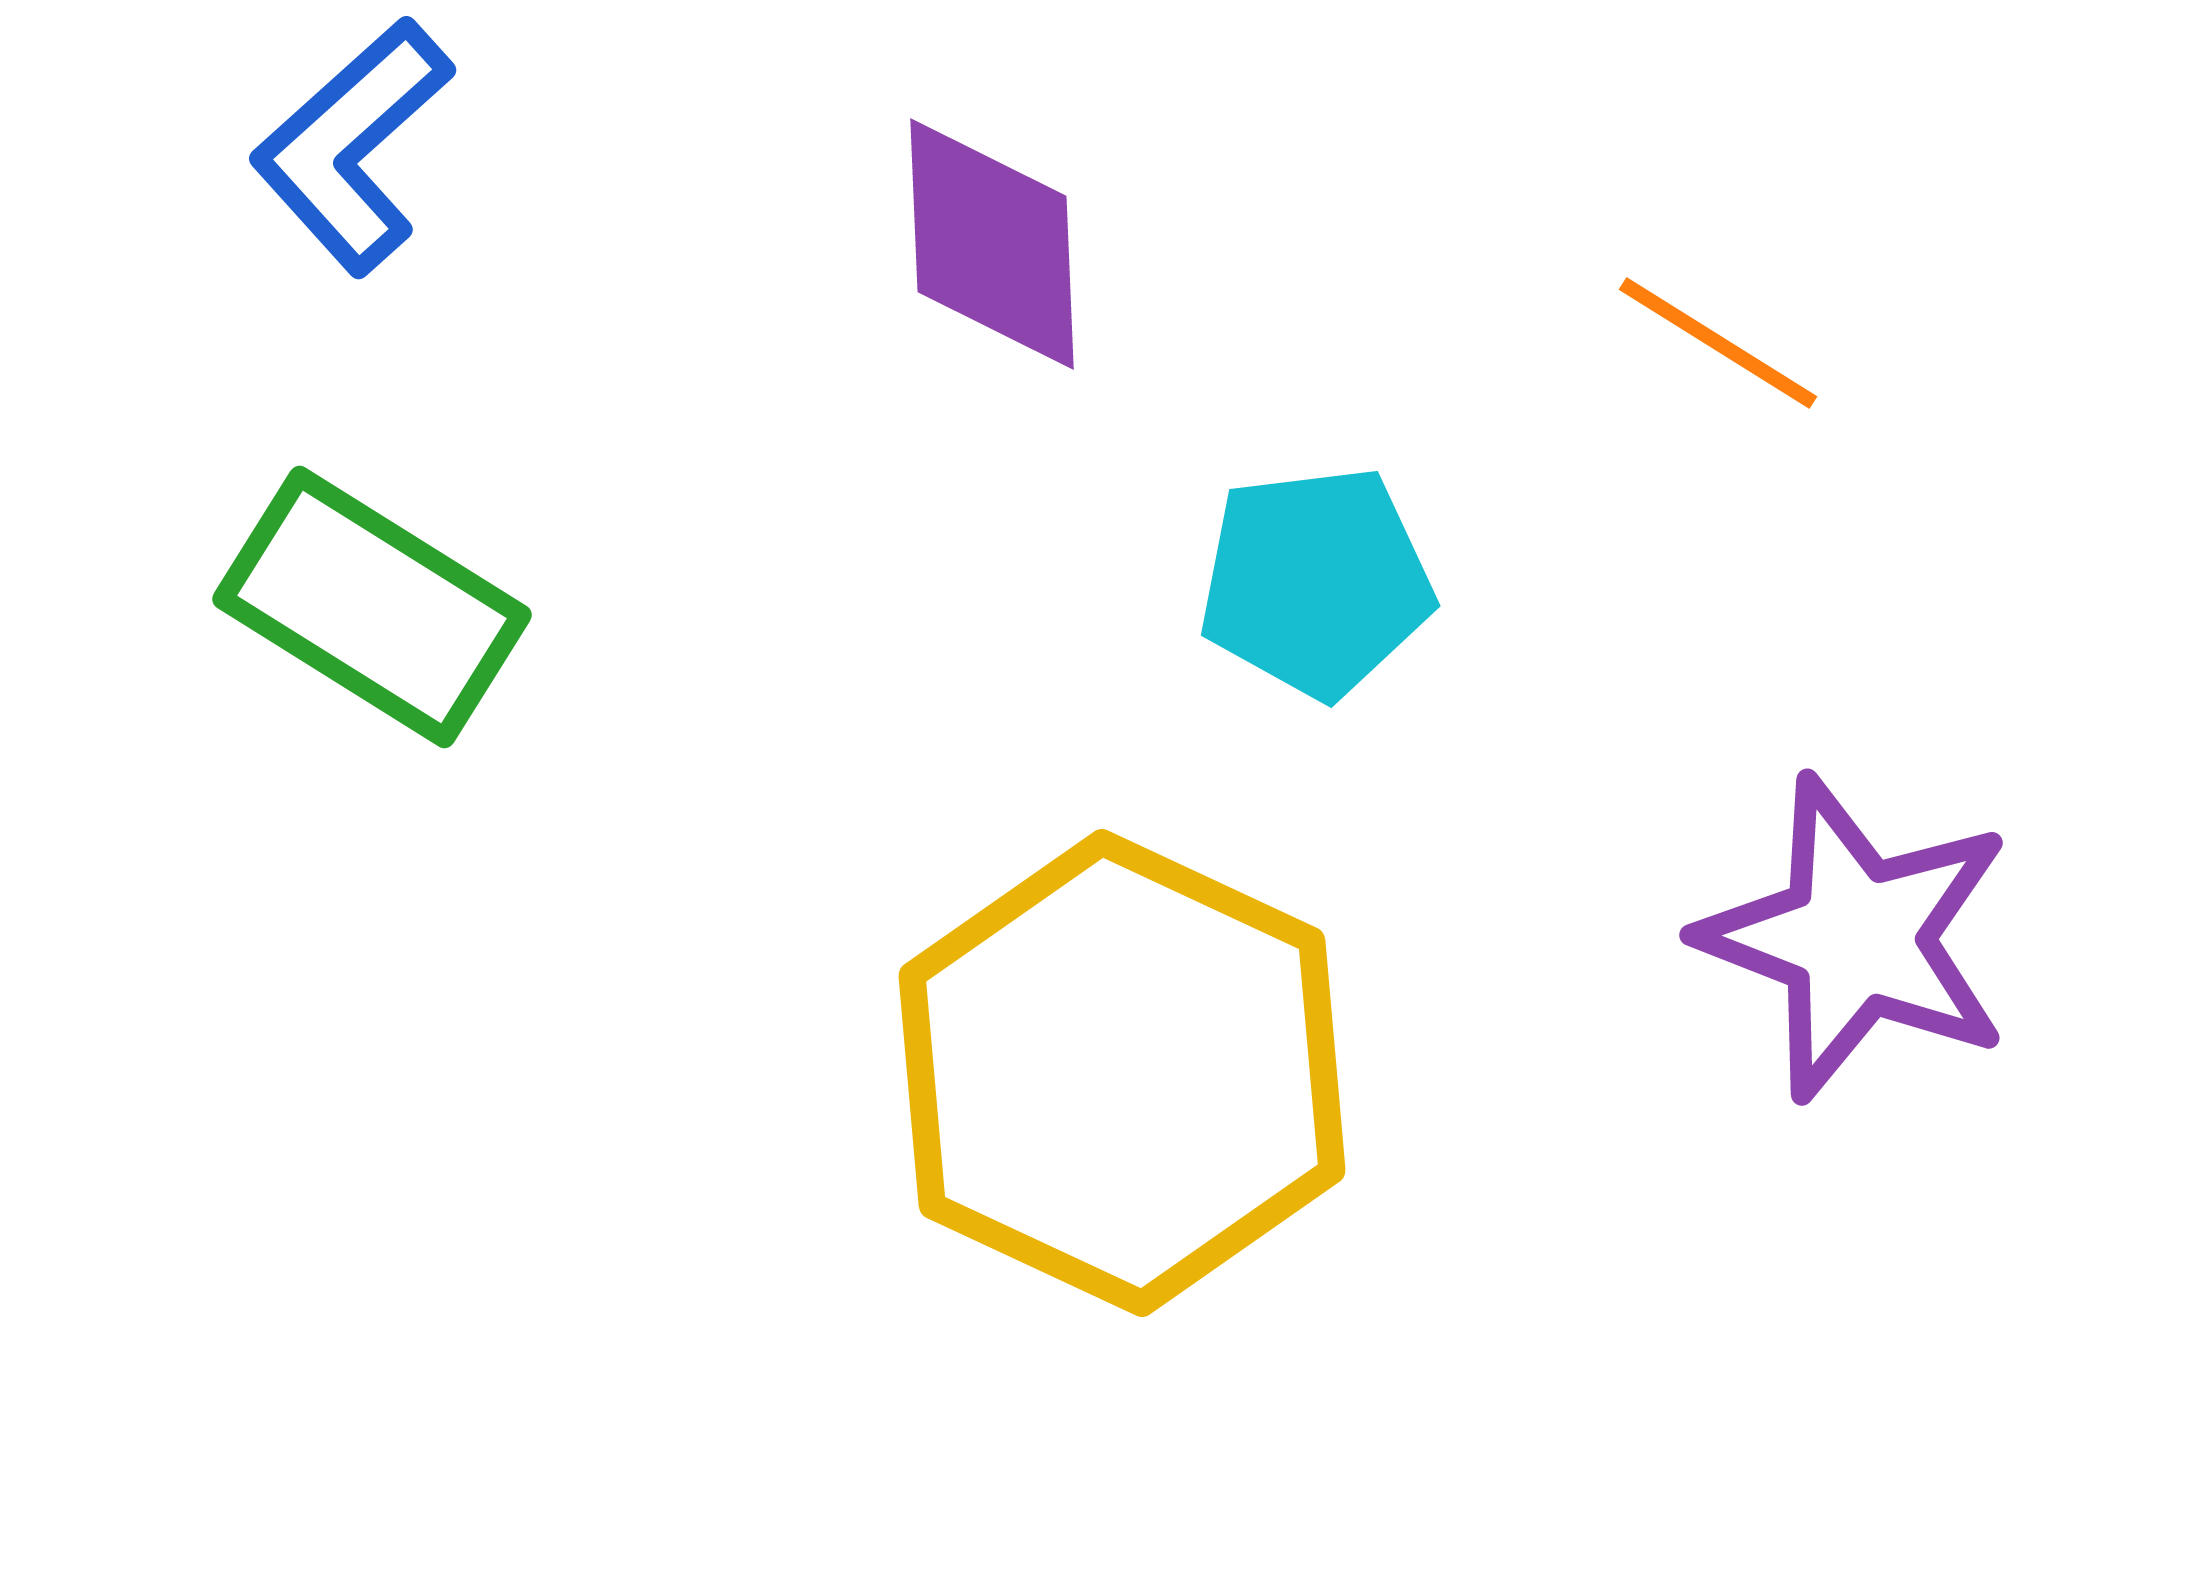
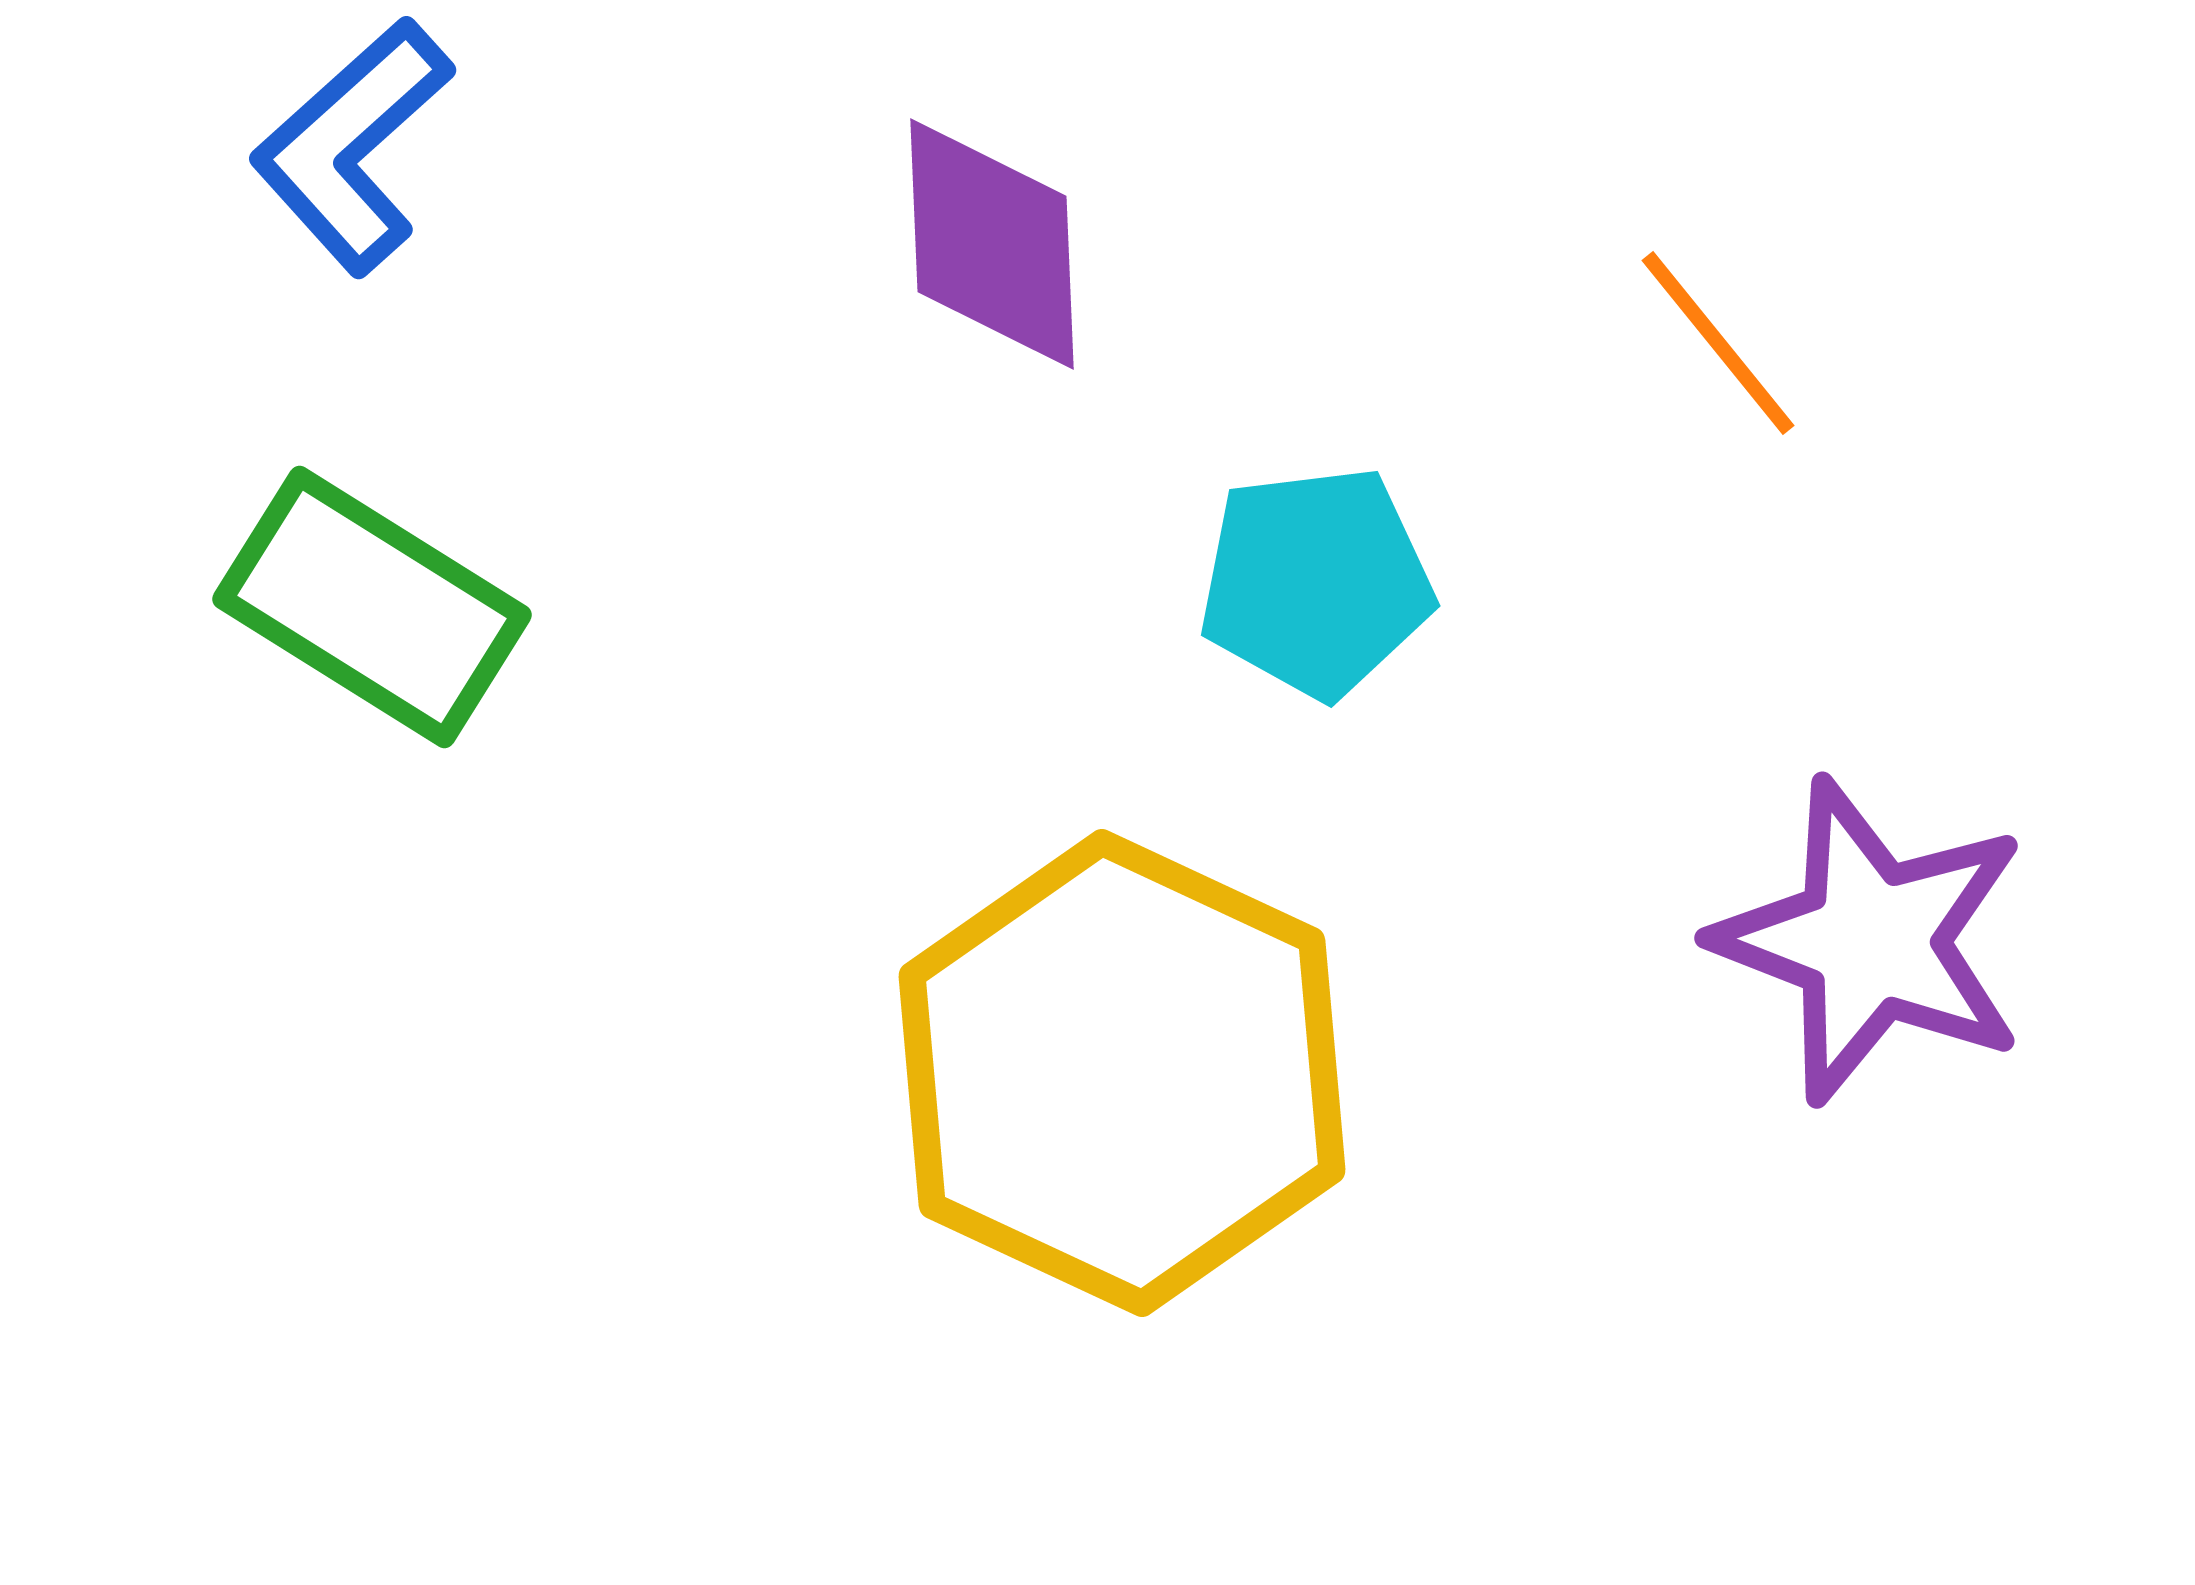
orange line: rotated 19 degrees clockwise
purple star: moved 15 px right, 3 px down
